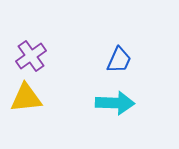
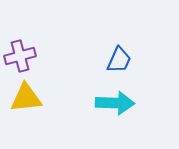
purple cross: moved 11 px left; rotated 20 degrees clockwise
